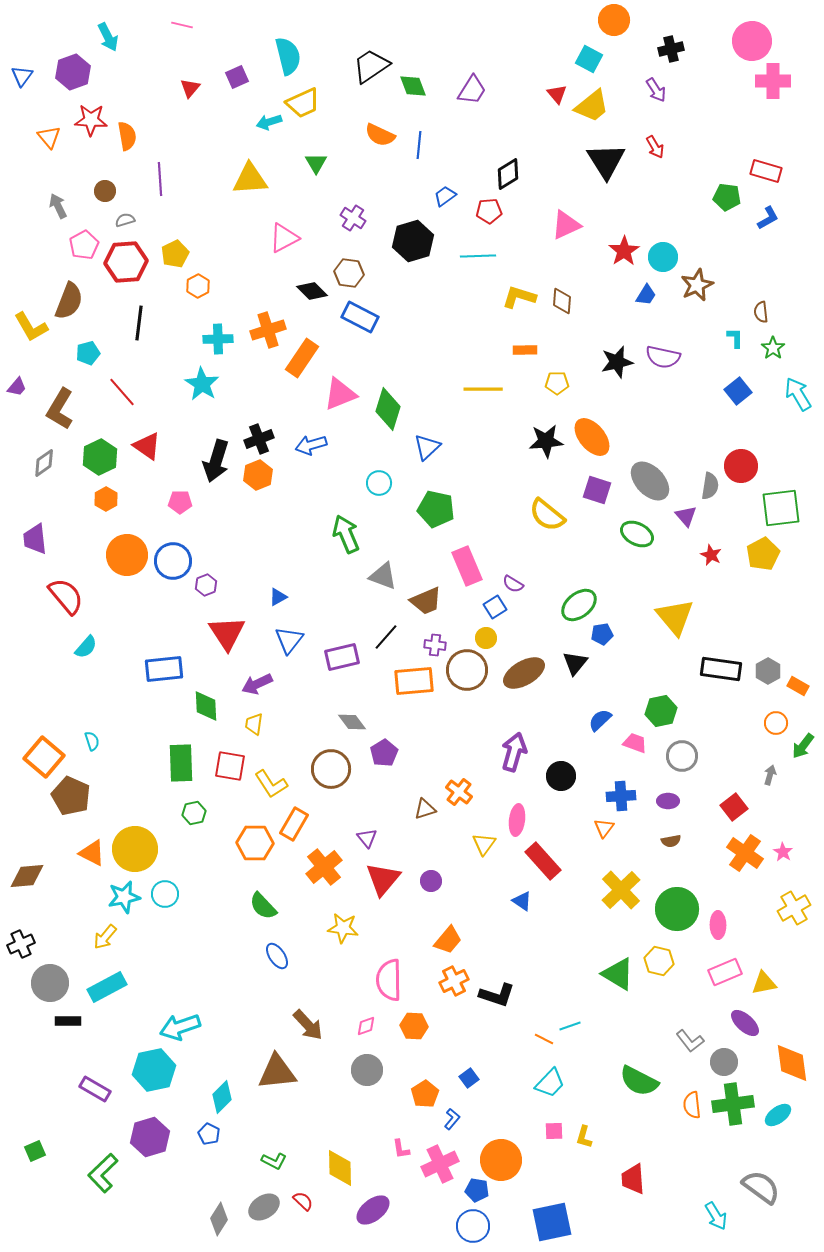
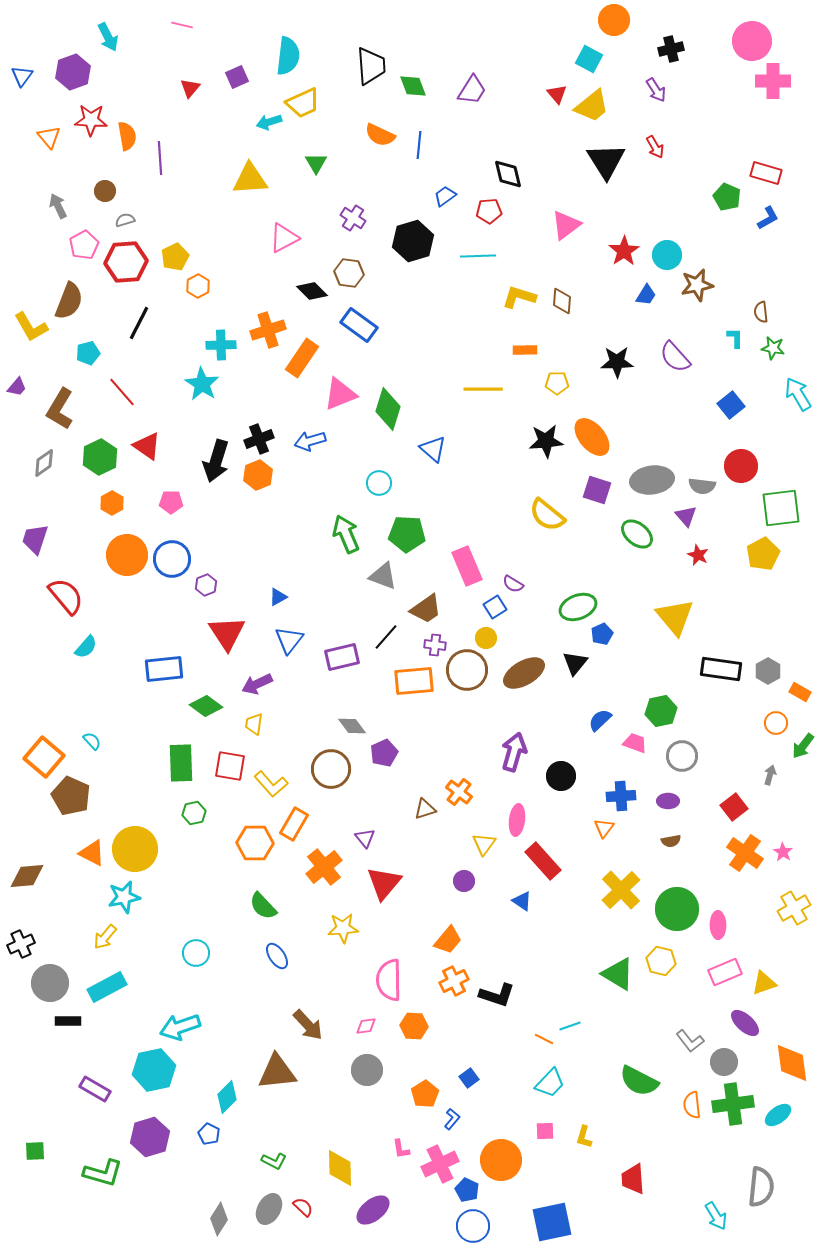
cyan semicircle at (288, 56): rotated 21 degrees clockwise
black trapezoid at (371, 66): rotated 120 degrees clockwise
red rectangle at (766, 171): moved 2 px down
black diamond at (508, 174): rotated 72 degrees counterclockwise
purple line at (160, 179): moved 21 px up
green pentagon at (727, 197): rotated 16 degrees clockwise
pink triangle at (566, 225): rotated 12 degrees counterclockwise
yellow pentagon at (175, 254): moved 3 px down
cyan circle at (663, 257): moved 4 px right, 2 px up
brown star at (697, 285): rotated 12 degrees clockwise
blue rectangle at (360, 317): moved 1 px left, 8 px down; rotated 9 degrees clockwise
black line at (139, 323): rotated 20 degrees clockwise
cyan cross at (218, 339): moved 3 px right, 6 px down
green star at (773, 348): rotated 25 degrees counterclockwise
purple semicircle at (663, 357): moved 12 px right; rotated 36 degrees clockwise
black star at (617, 362): rotated 12 degrees clockwise
blue square at (738, 391): moved 7 px left, 14 px down
blue arrow at (311, 445): moved 1 px left, 4 px up
blue triangle at (427, 447): moved 6 px right, 2 px down; rotated 36 degrees counterclockwise
gray ellipse at (650, 481): moved 2 px right, 1 px up; rotated 54 degrees counterclockwise
gray semicircle at (710, 486): moved 8 px left; rotated 88 degrees clockwise
orange hexagon at (106, 499): moved 6 px right, 4 px down
pink pentagon at (180, 502): moved 9 px left
green pentagon at (436, 509): moved 29 px left, 25 px down; rotated 9 degrees counterclockwise
green ellipse at (637, 534): rotated 12 degrees clockwise
purple trapezoid at (35, 539): rotated 24 degrees clockwise
red star at (711, 555): moved 13 px left
blue circle at (173, 561): moved 1 px left, 2 px up
brown trapezoid at (426, 601): moved 8 px down; rotated 12 degrees counterclockwise
green ellipse at (579, 605): moved 1 px left, 2 px down; rotated 18 degrees clockwise
blue pentagon at (602, 634): rotated 15 degrees counterclockwise
orange rectangle at (798, 686): moved 2 px right, 6 px down
green diamond at (206, 706): rotated 52 degrees counterclockwise
gray diamond at (352, 722): moved 4 px down
cyan semicircle at (92, 741): rotated 24 degrees counterclockwise
purple pentagon at (384, 753): rotated 8 degrees clockwise
yellow L-shape at (271, 784): rotated 8 degrees counterclockwise
purple triangle at (367, 838): moved 2 px left
red triangle at (383, 879): moved 1 px right, 4 px down
purple circle at (431, 881): moved 33 px right
cyan circle at (165, 894): moved 31 px right, 59 px down
yellow star at (343, 928): rotated 12 degrees counterclockwise
yellow hexagon at (659, 961): moved 2 px right
yellow triangle at (764, 983): rotated 8 degrees counterclockwise
pink diamond at (366, 1026): rotated 10 degrees clockwise
cyan diamond at (222, 1097): moved 5 px right
pink square at (554, 1131): moved 9 px left
green square at (35, 1151): rotated 20 degrees clockwise
green L-shape at (103, 1173): rotated 120 degrees counterclockwise
gray semicircle at (761, 1187): rotated 60 degrees clockwise
blue pentagon at (477, 1190): moved 10 px left; rotated 15 degrees clockwise
red semicircle at (303, 1201): moved 6 px down
gray ellipse at (264, 1207): moved 5 px right, 2 px down; rotated 28 degrees counterclockwise
